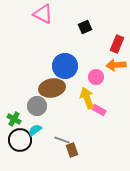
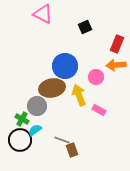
yellow arrow: moved 8 px left, 3 px up
green cross: moved 8 px right
